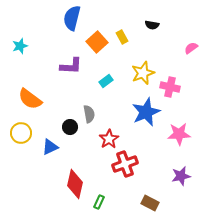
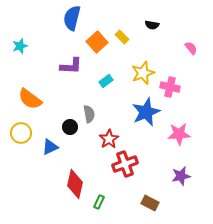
yellow rectangle: rotated 16 degrees counterclockwise
pink semicircle: rotated 88 degrees clockwise
